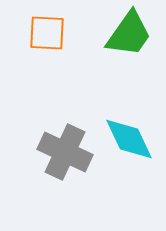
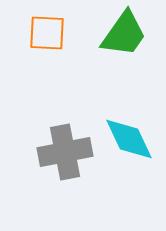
green trapezoid: moved 5 px left
gray cross: rotated 36 degrees counterclockwise
